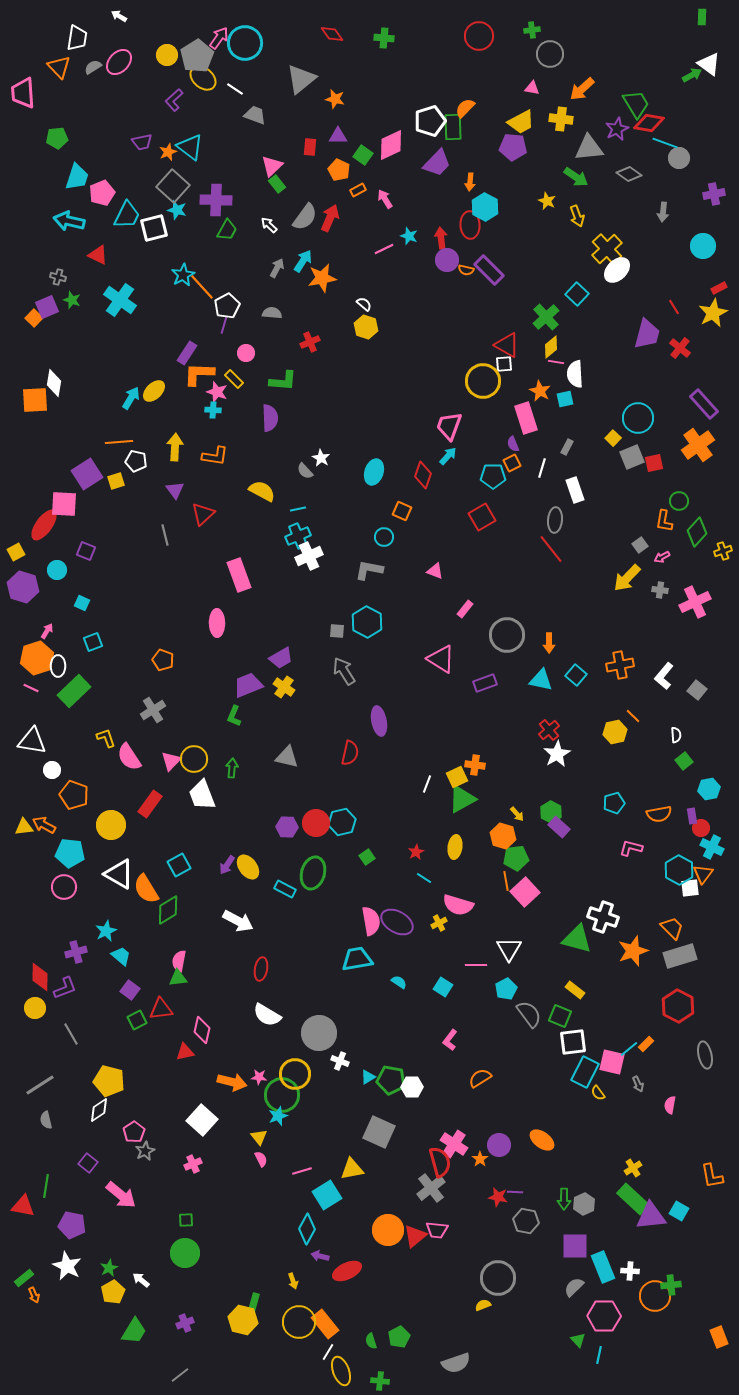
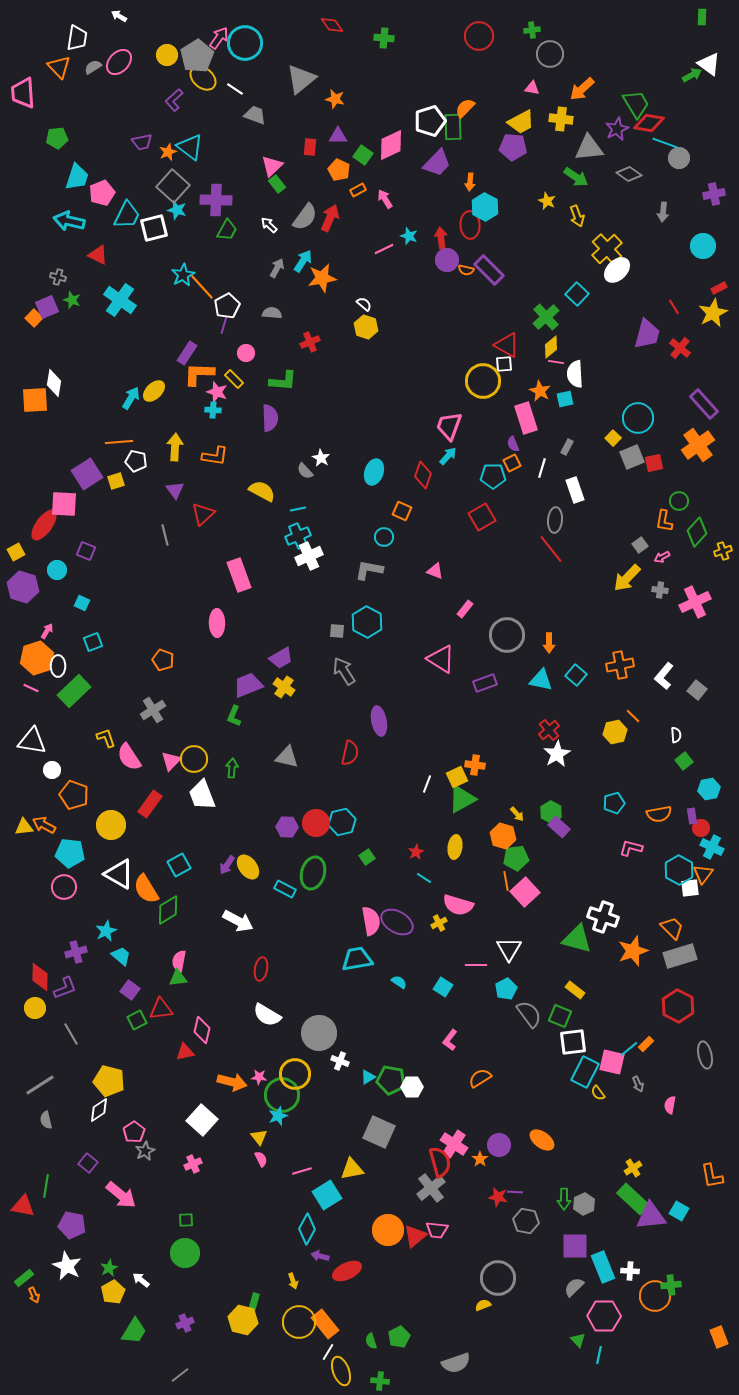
red diamond at (332, 34): moved 9 px up
